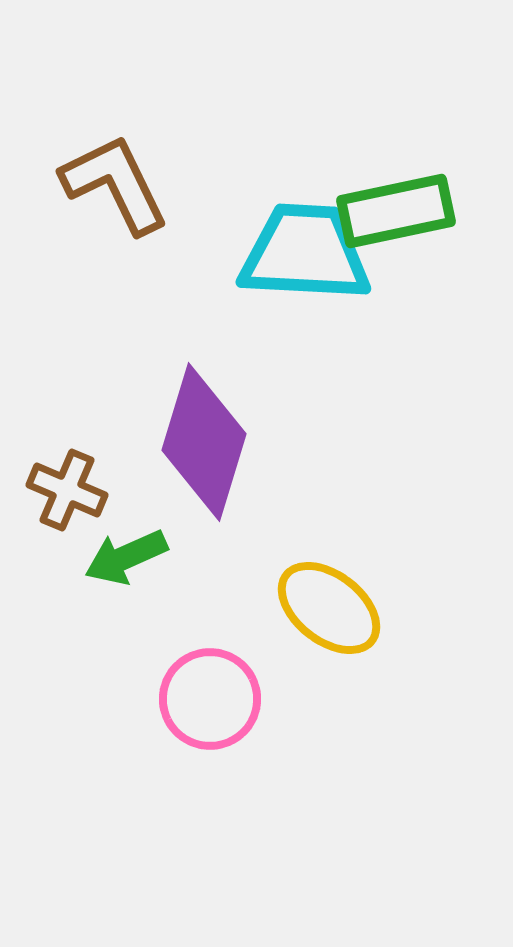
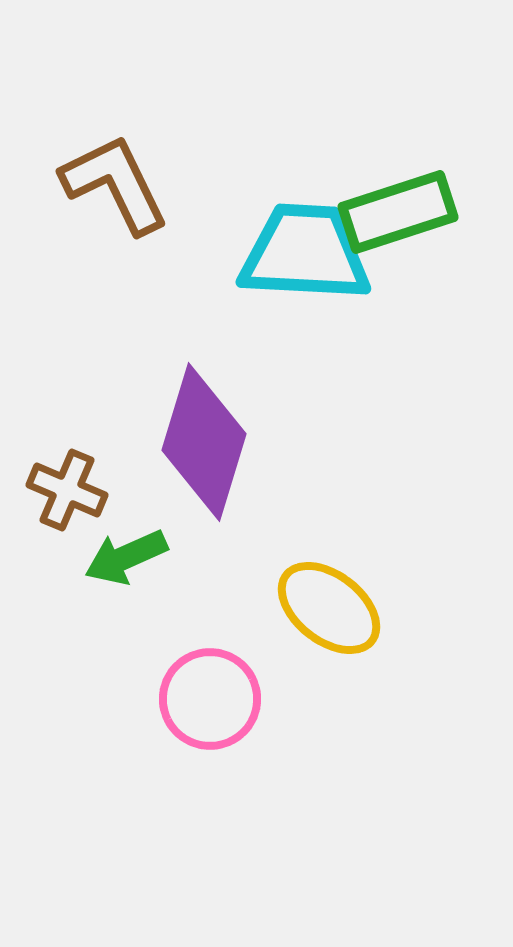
green rectangle: moved 2 px right, 1 px down; rotated 6 degrees counterclockwise
